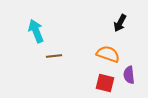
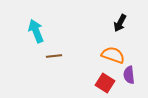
orange semicircle: moved 5 px right, 1 px down
red square: rotated 18 degrees clockwise
